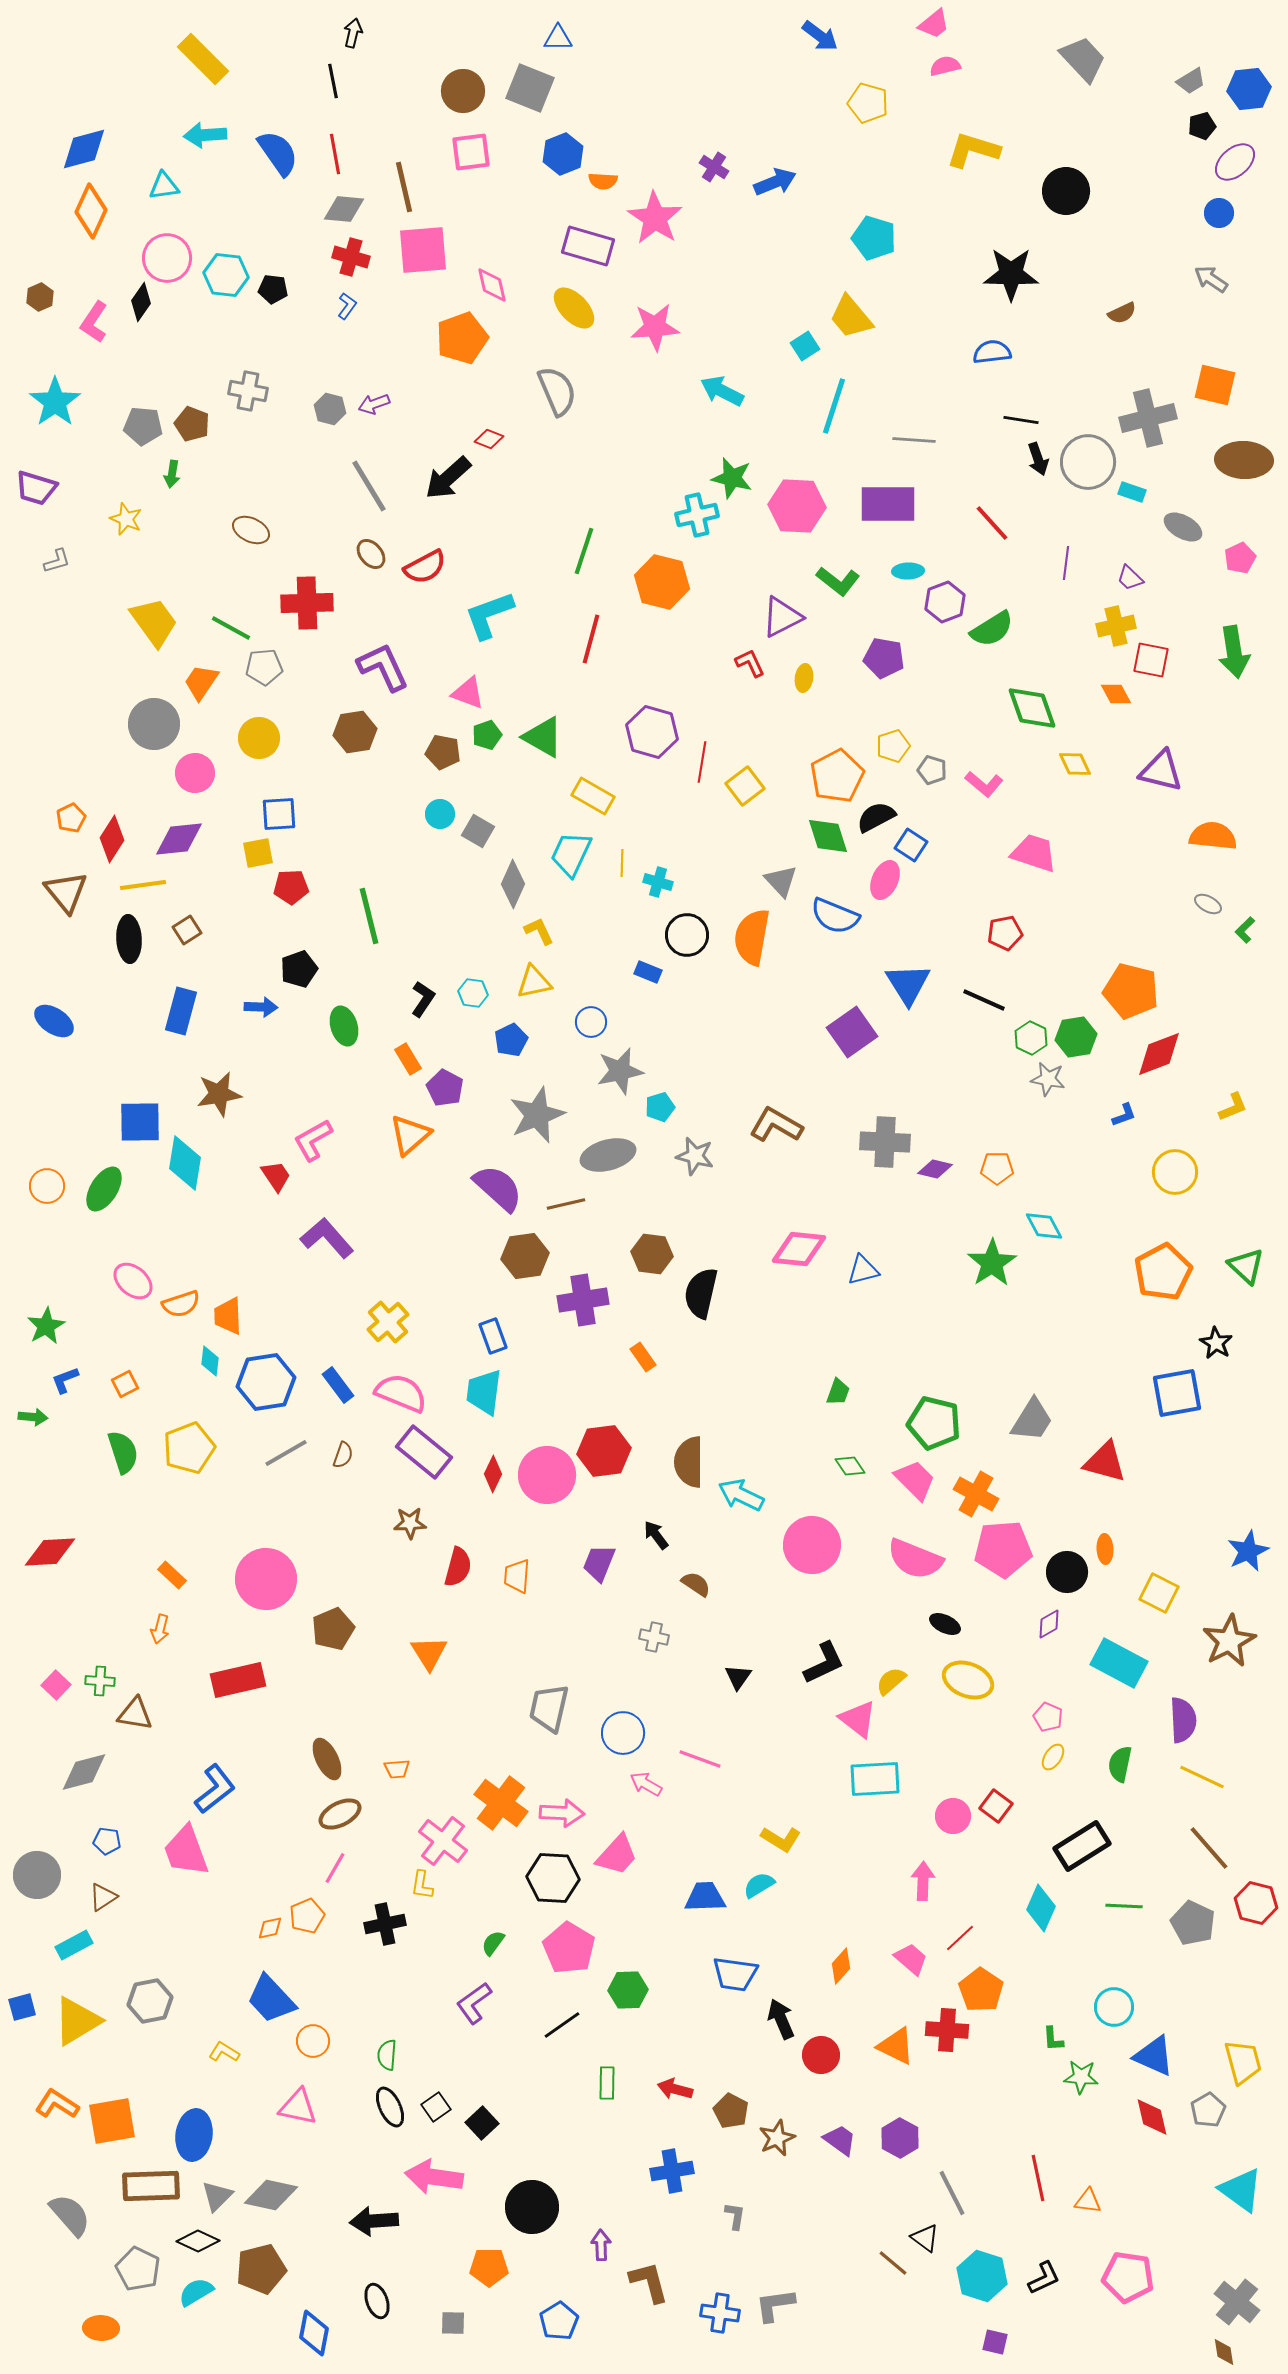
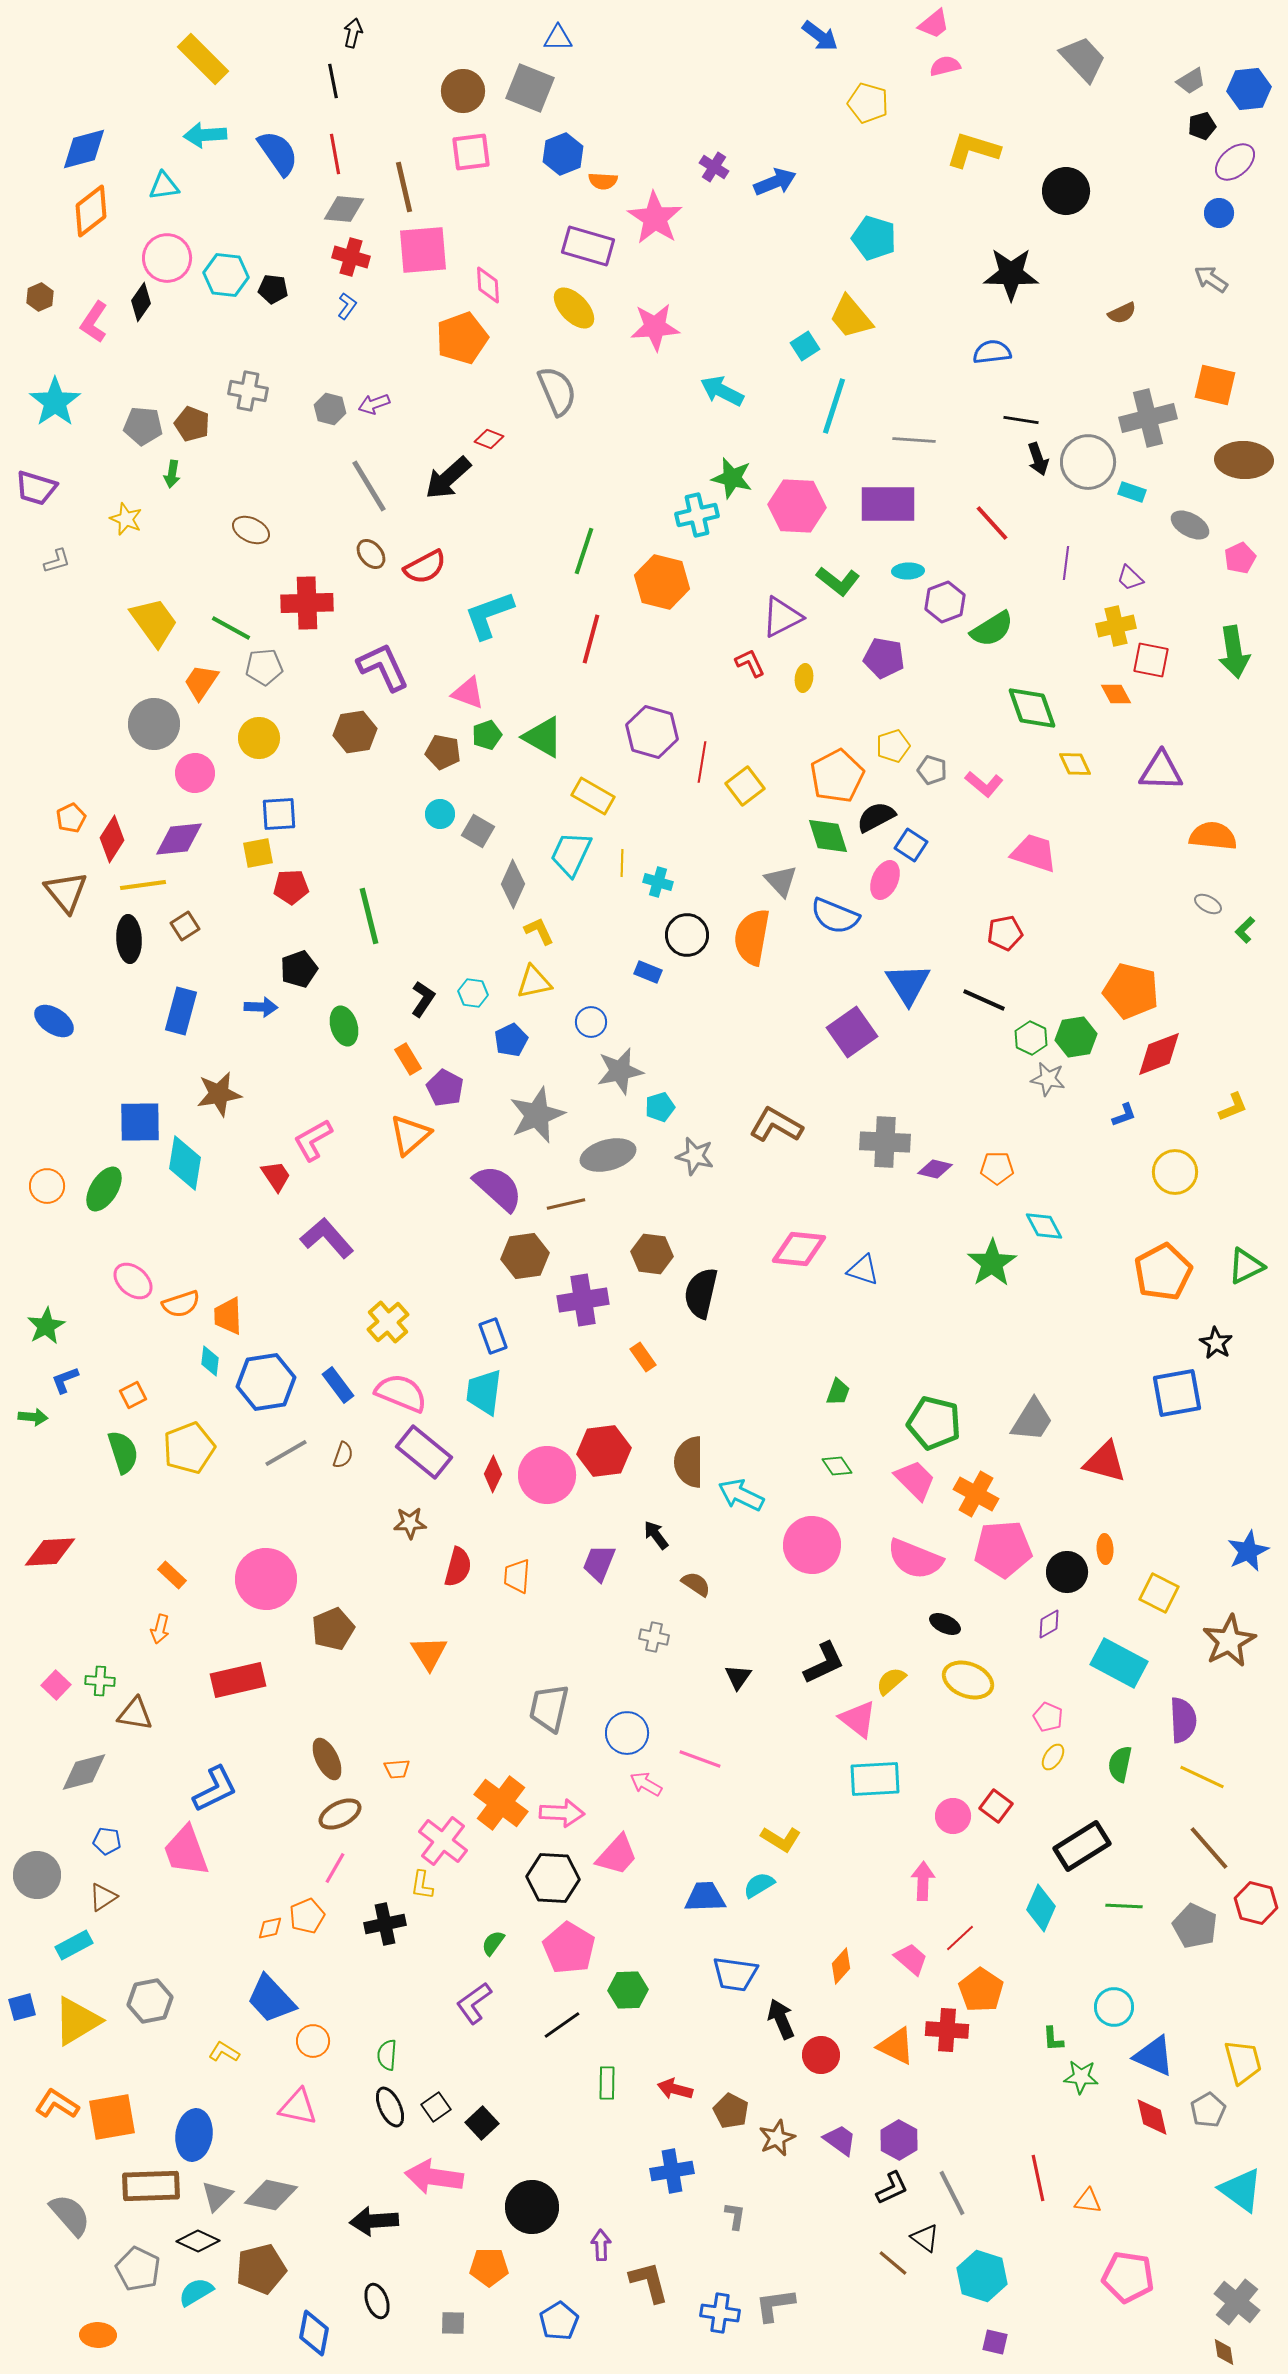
orange diamond at (91, 211): rotated 28 degrees clockwise
pink diamond at (492, 285): moved 4 px left; rotated 9 degrees clockwise
gray ellipse at (1183, 527): moved 7 px right, 2 px up
purple triangle at (1161, 771): rotated 12 degrees counterclockwise
brown square at (187, 930): moved 2 px left, 4 px up
green triangle at (1246, 1266): rotated 51 degrees clockwise
blue triangle at (863, 1270): rotated 32 degrees clockwise
orange square at (125, 1384): moved 8 px right, 11 px down
green diamond at (850, 1466): moved 13 px left
blue circle at (623, 1733): moved 4 px right
blue L-shape at (215, 1789): rotated 12 degrees clockwise
gray pentagon at (1193, 1923): moved 2 px right, 3 px down
orange square at (112, 2121): moved 4 px up
purple hexagon at (900, 2138): moved 1 px left, 2 px down
black L-shape at (1044, 2278): moved 152 px left, 90 px up
orange ellipse at (101, 2328): moved 3 px left, 7 px down
